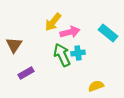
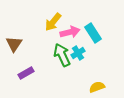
cyan rectangle: moved 15 px left; rotated 18 degrees clockwise
brown triangle: moved 1 px up
cyan cross: rotated 24 degrees counterclockwise
yellow semicircle: moved 1 px right, 1 px down
